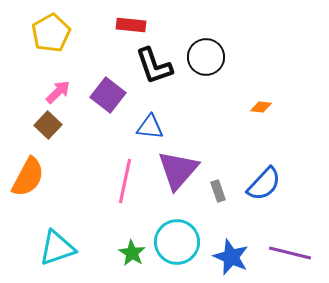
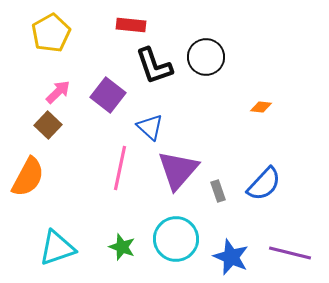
blue triangle: rotated 36 degrees clockwise
pink line: moved 5 px left, 13 px up
cyan circle: moved 1 px left, 3 px up
green star: moved 10 px left, 6 px up; rotated 12 degrees counterclockwise
